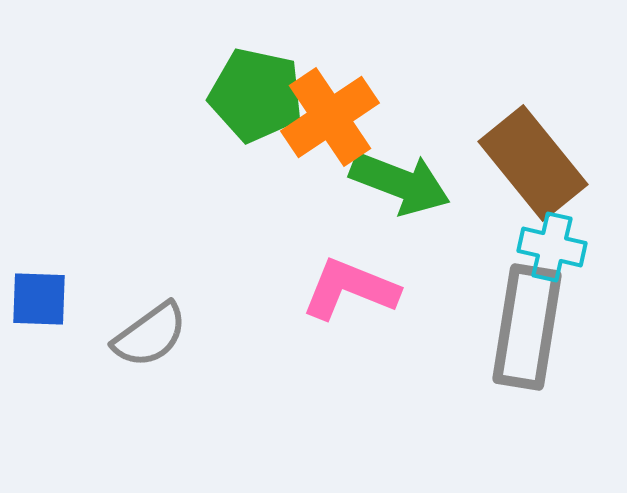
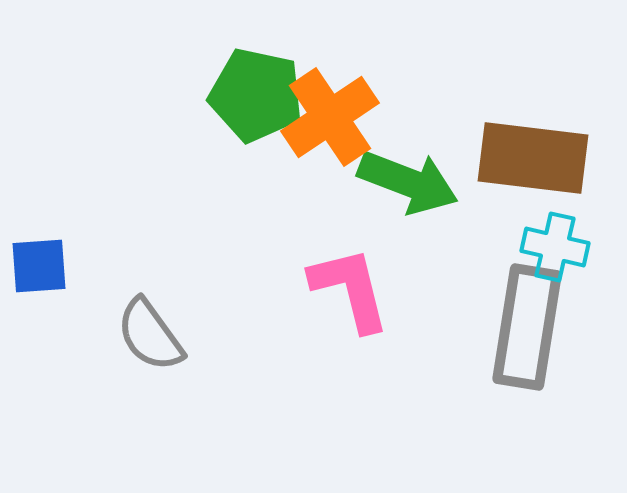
brown rectangle: moved 5 px up; rotated 44 degrees counterclockwise
green arrow: moved 8 px right, 1 px up
cyan cross: moved 3 px right
pink L-shape: rotated 54 degrees clockwise
blue square: moved 33 px up; rotated 6 degrees counterclockwise
gray semicircle: rotated 90 degrees clockwise
